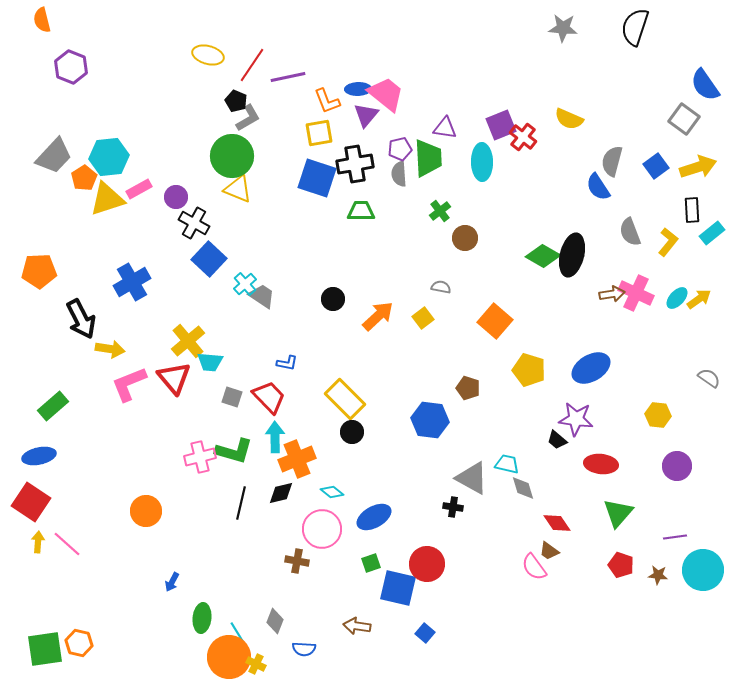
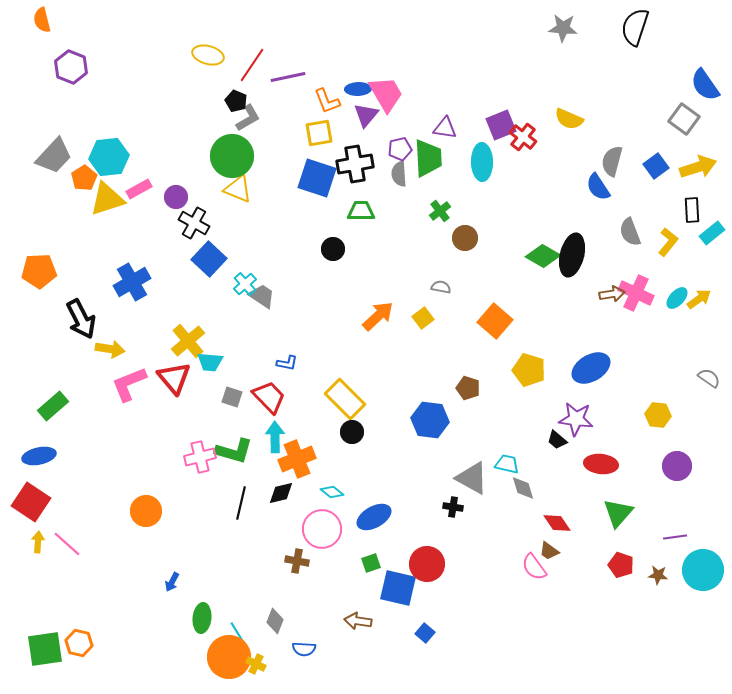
pink trapezoid at (386, 94): rotated 21 degrees clockwise
black circle at (333, 299): moved 50 px up
brown arrow at (357, 626): moved 1 px right, 5 px up
